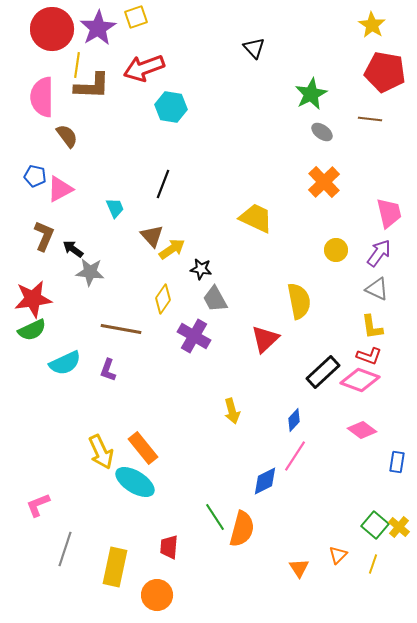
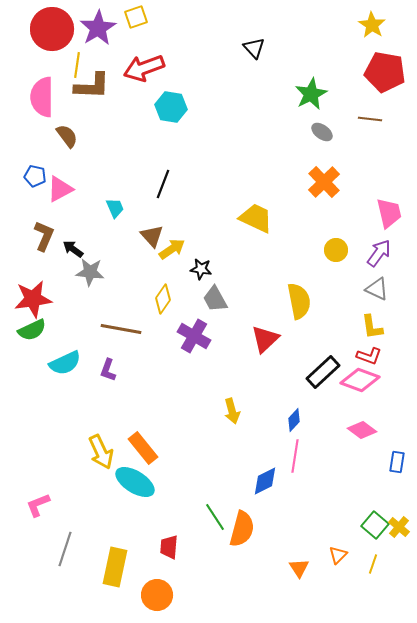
pink line at (295, 456): rotated 24 degrees counterclockwise
